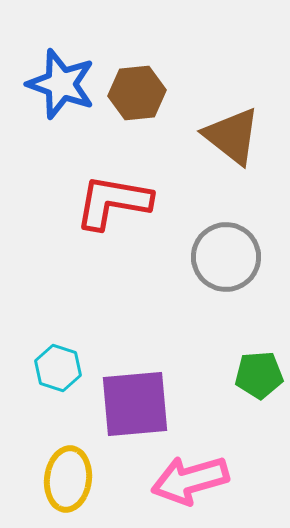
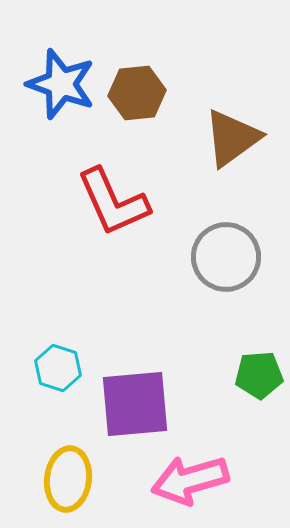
brown triangle: moved 2 px down; rotated 46 degrees clockwise
red L-shape: rotated 124 degrees counterclockwise
